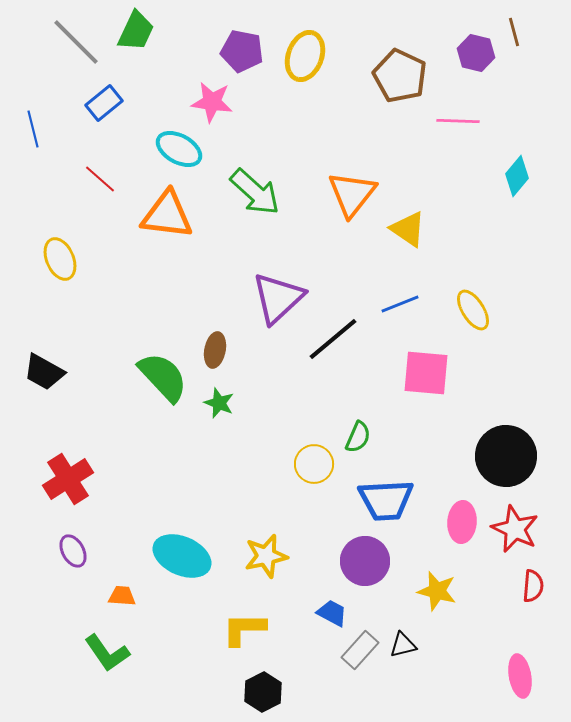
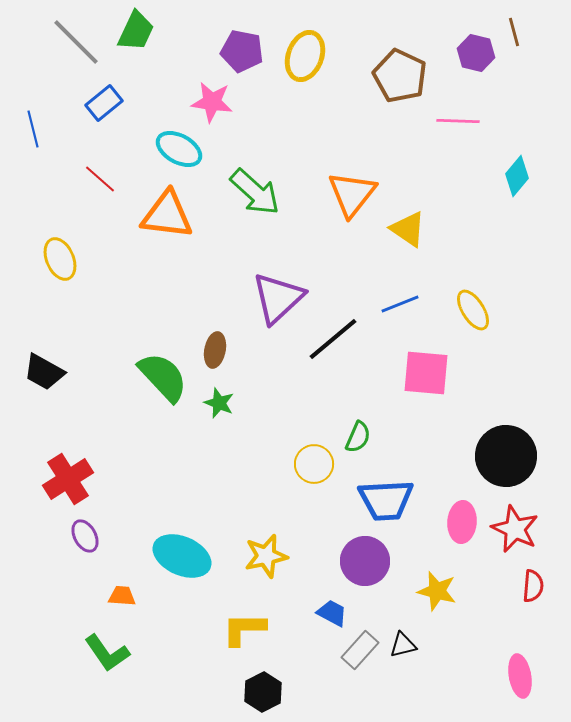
purple ellipse at (73, 551): moved 12 px right, 15 px up
